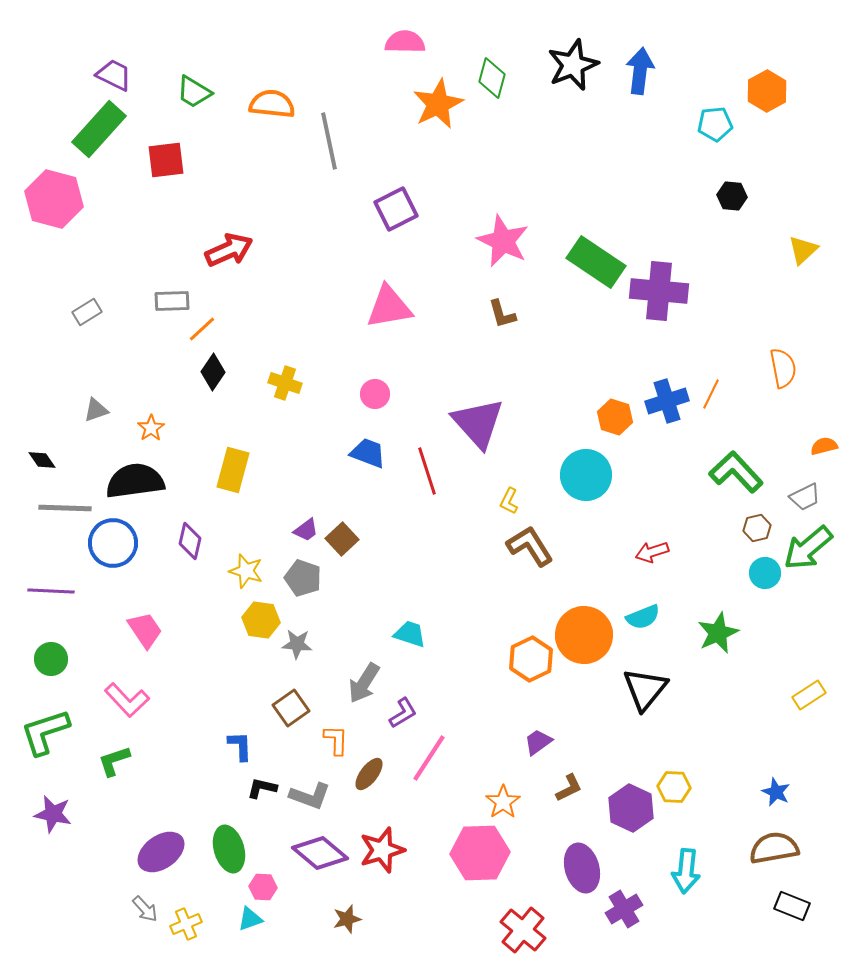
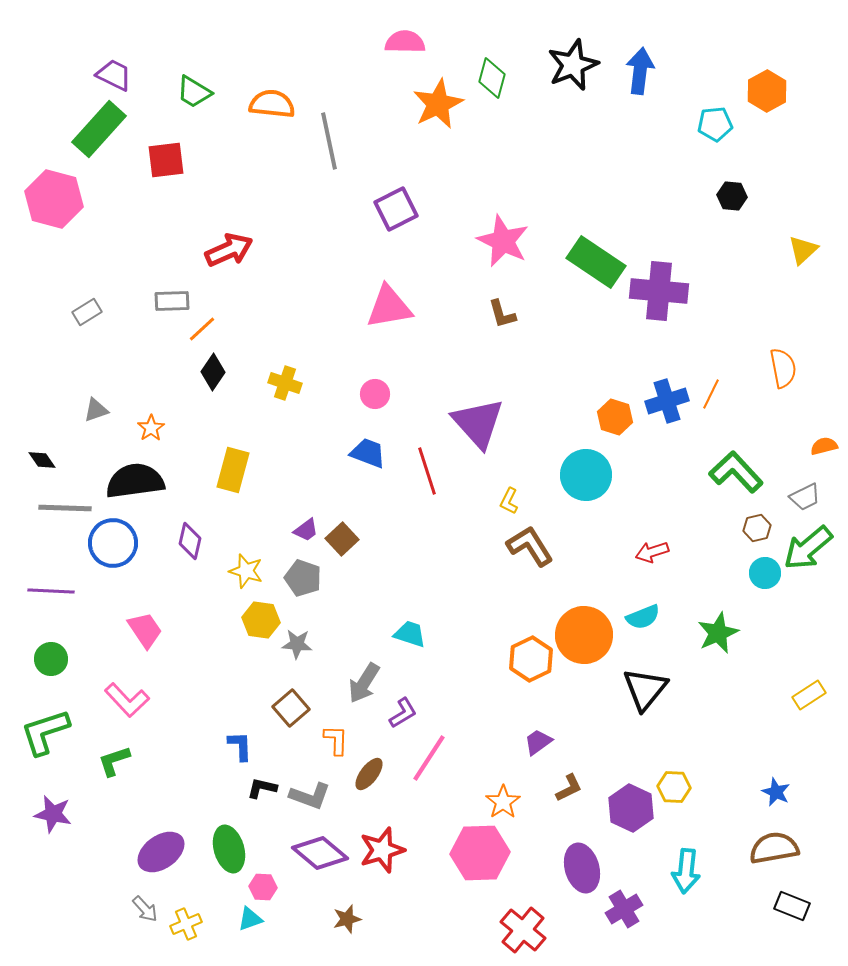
brown square at (291, 708): rotated 6 degrees counterclockwise
